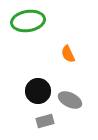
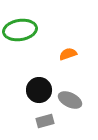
green ellipse: moved 8 px left, 9 px down
orange semicircle: rotated 96 degrees clockwise
black circle: moved 1 px right, 1 px up
